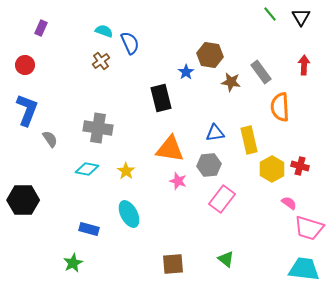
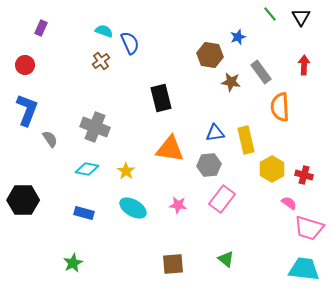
blue star: moved 52 px right, 35 px up; rotated 14 degrees clockwise
gray cross: moved 3 px left, 1 px up; rotated 12 degrees clockwise
yellow rectangle: moved 3 px left
red cross: moved 4 px right, 9 px down
pink star: moved 24 px down; rotated 12 degrees counterclockwise
cyan ellipse: moved 4 px right, 6 px up; rotated 32 degrees counterclockwise
blue rectangle: moved 5 px left, 16 px up
